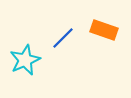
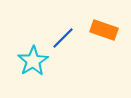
cyan star: moved 8 px right, 1 px down; rotated 8 degrees counterclockwise
